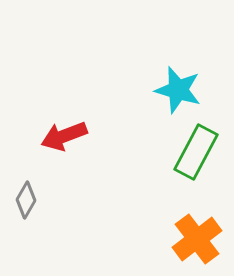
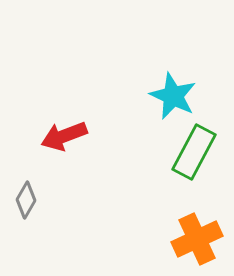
cyan star: moved 5 px left, 6 px down; rotated 9 degrees clockwise
green rectangle: moved 2 px left
orange cross: rotated 12 degrees clockwise
